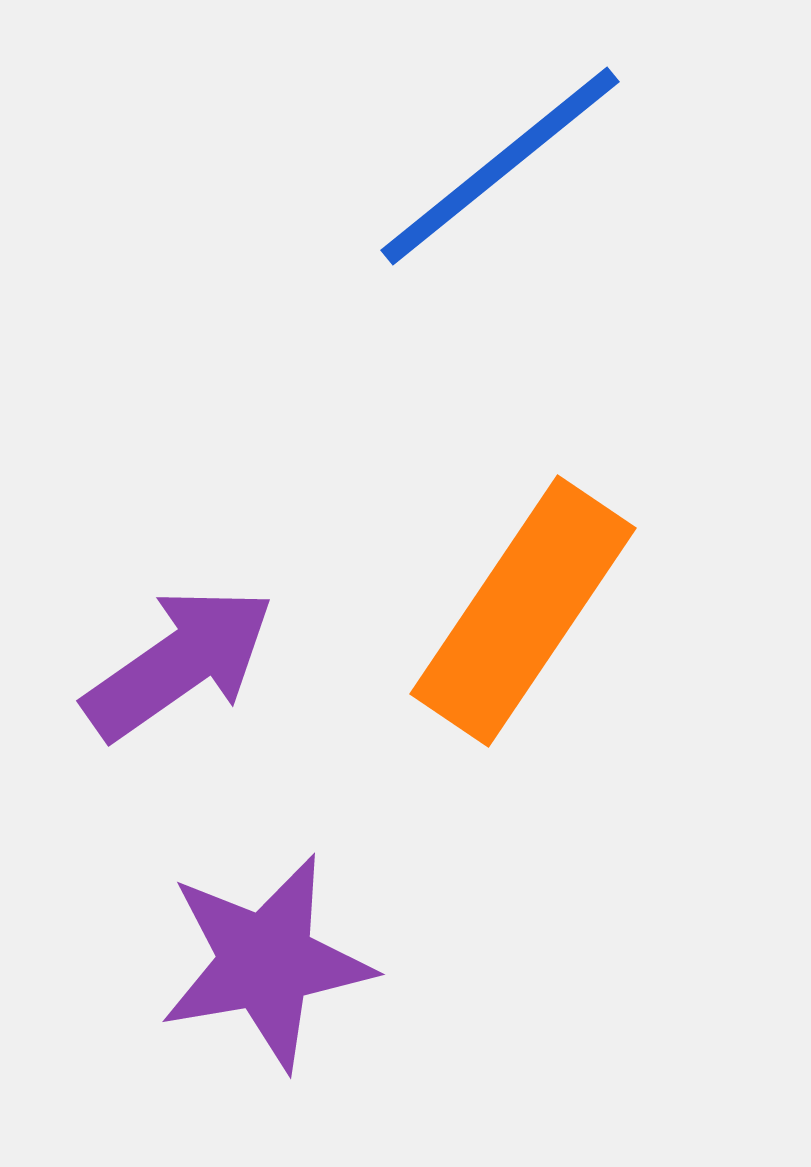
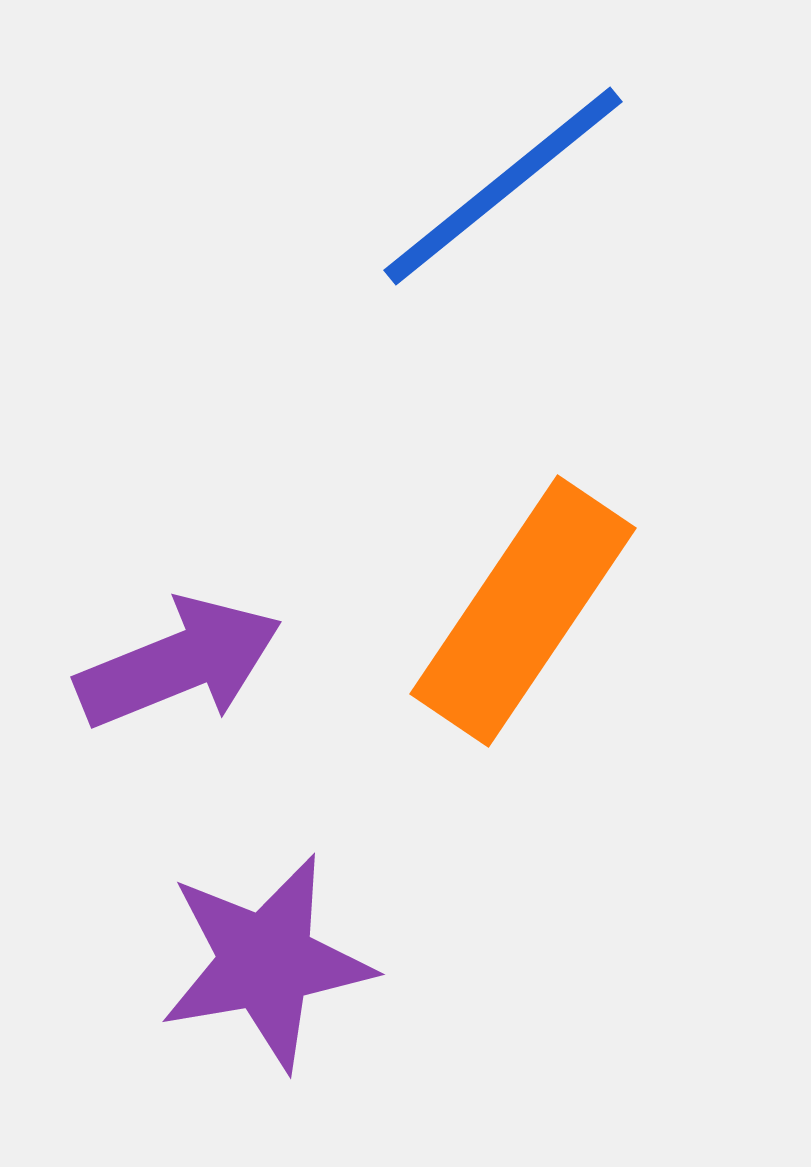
blue line: moved 3 px right, 20 px down
purple arrow: rotated 13 degrees clockwise
